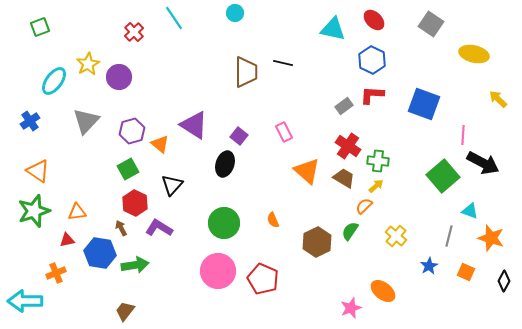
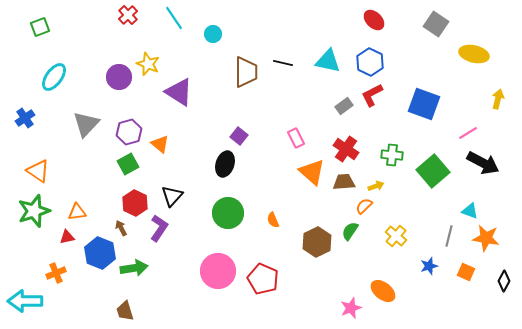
cyan circle at (235, 13): moved 22 px left, 21 px down
gray square at (431, 24): moved 5 px right
cyan triangle at (333, 29): moved 5 px left, 32 px down
red cross at (134, 32): moved 6 px left, 17 px up
blue hexagon at (372, 60): moved 2 px left, 2 px down
yellow star at (88, 64): moved 60 px right; rotated 20 degrees counterclockwise
cyan ellipse at (54, 81): moved 4 px up
red L-shape at (372, 95): rotated 30 degrees counterclockwise
yellow arrow at (498, 99): rotated 60 degrees clockwise
blue cross at (30, 121): moved 5 px left, 3 px up
gray triangle at (86, 121): moved 3 px down
purple triangle at (194, 125): moved 15 px left, 33 px up
purple hexagon at (132, 131): moved 3 px left, 1 px down
pink rectangle at (284, 132): moved 12 px right, 6 px down
pink line at (463, 135): moved 5 px right, 2 px up; rotated 54 degrees clockwise
red cross at (348, 146): moved 2 px left, 3 px down
green cross at (378, 161): moved 14 px right, 6 px up
green square at (128, 169): moved 5 px up
orange triangle at (307, 171): moved 5 px right, 1 px down
green square at (443, 176): moved 10 px left, 5 px up
brown trapezoid at (344, 178): moved 4 px down; rotated 35 degrees counterclockwise
black triangle at (172, 185): moved 11 px down
yellow arrow at (376, 186): rotated 21 degrees clockwise
green circle at (224, 223): moved 4 px right, 10 px up
purple L-shape at (159, 228): rotated 92 degrees clockwise
orange star at (491, 238): moved 5 px left; rotated 8 degrees counterclockwise
red triangle at (67, 240): moved 3 px up
blue hexagon at (100, 253): rotated 12 degrees clockwise
green arrow at (135, 265): moved 1 px left, 3 px down
blue star at (429, 266): rotated 12 degrees clockwise
brown trapezoid at (125, 311): rotated 55 degrees counterclockwise
